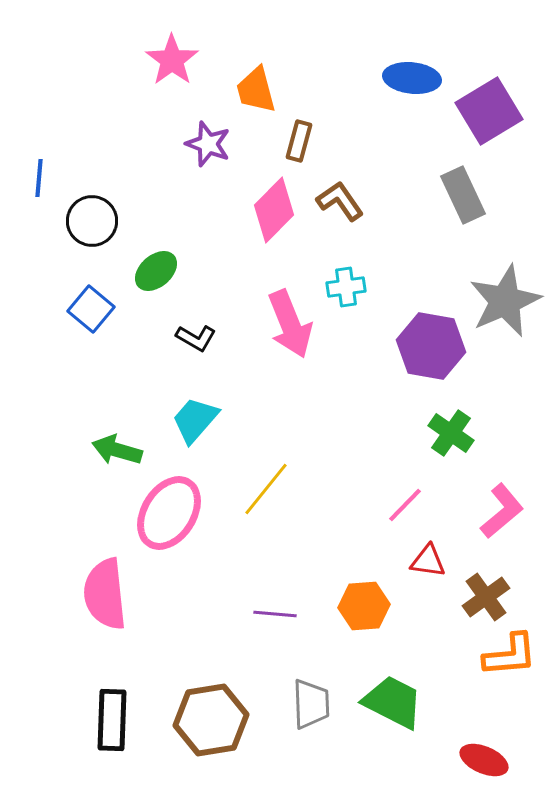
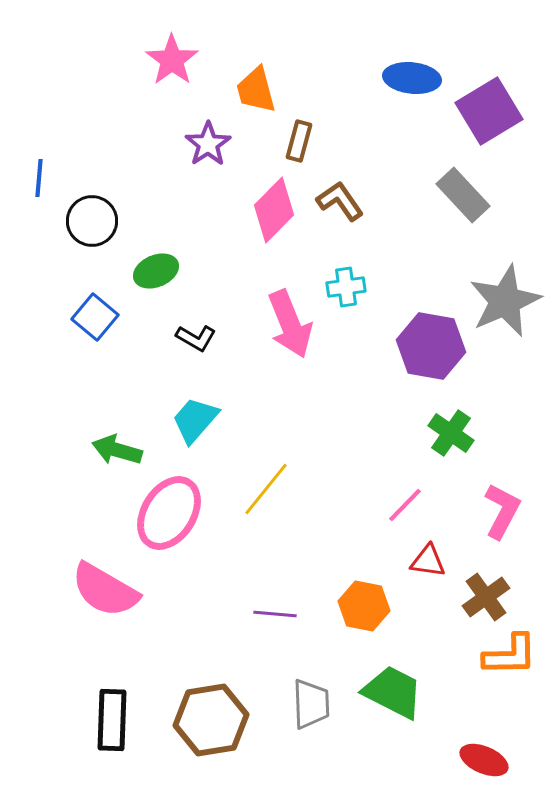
purple star: rotated 18 degrees clockwise
gray rectangle: rotated 18 degrees counterclockwise
green ellipse: rotated 18 degrees clockwise
blue square: moved 4 px right, 8 px down
pink L-shape: rotated 22 degrees counterclockwise
pink semicircle: moved 4 px up; rotated 54 degrees counterclockwise
orange hexagon: rotated 15 degrees clockwise
orange L-shape: rotated 4 degrees clockwise
green trapezoid: moved 10 px up
